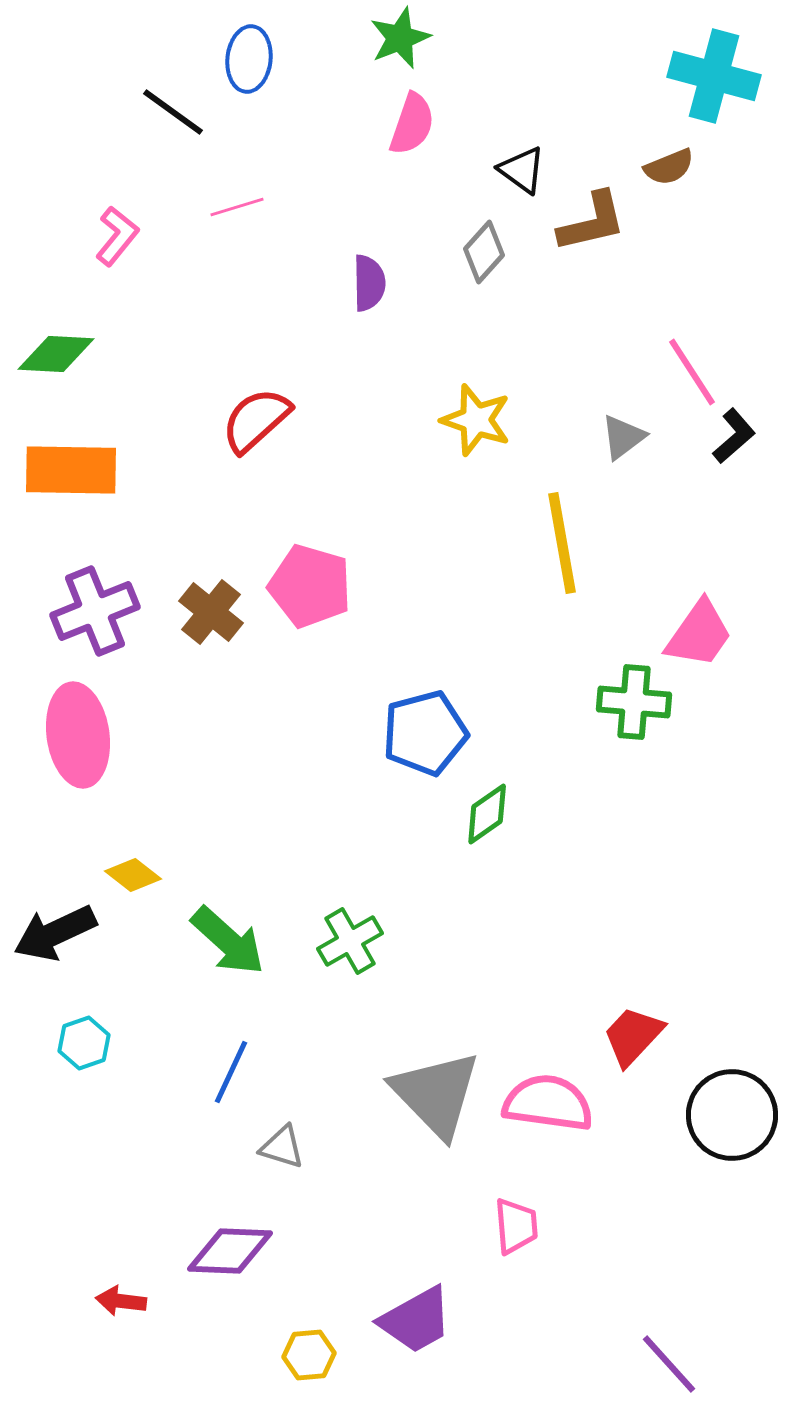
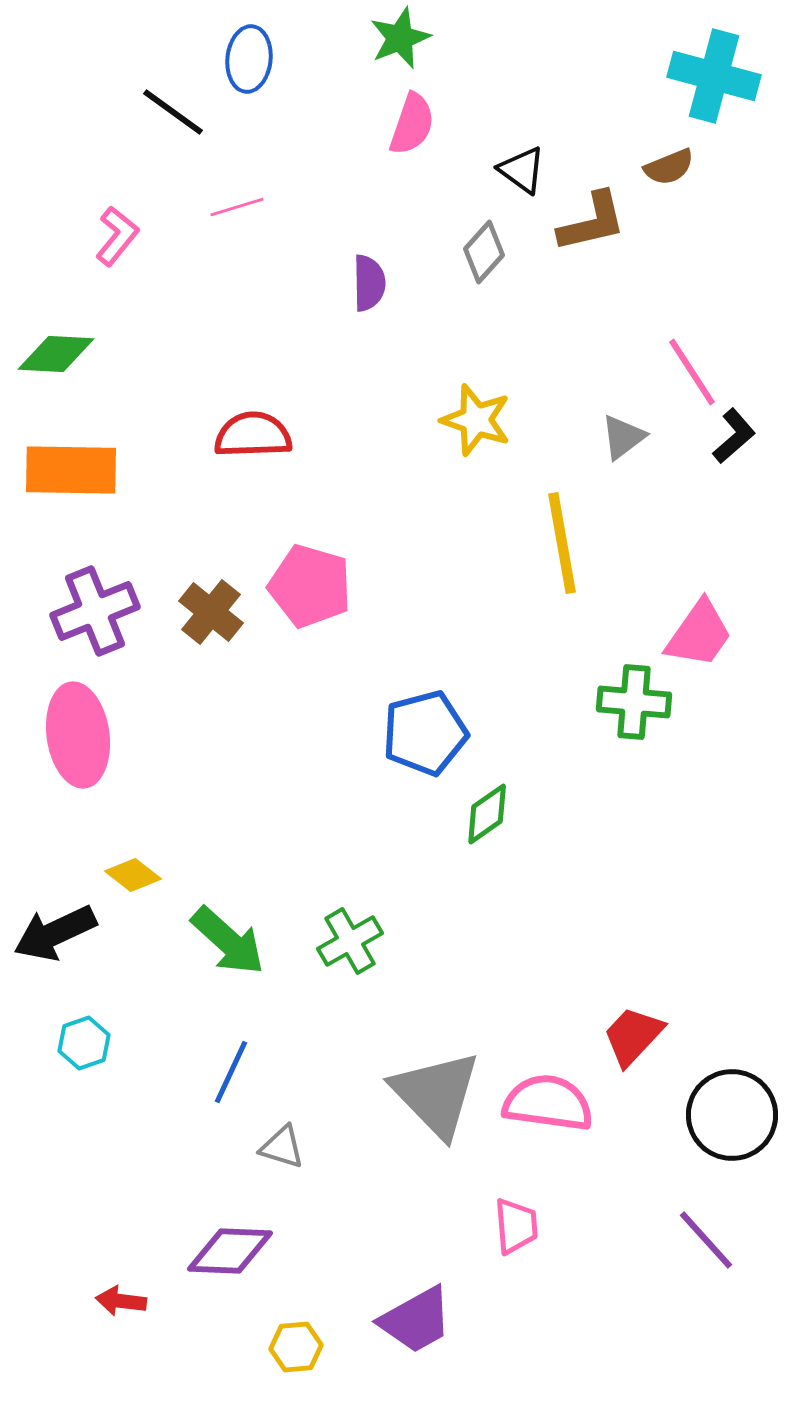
red semicircle at (256, 420): moved 3 px left, 15 px down; rotated 40 degrees clockwise
yellow hexagon at (309, 1355): moved 13 px left, 8 px up
purple line at (669, 1364): moved 37 px right, 124 px up
